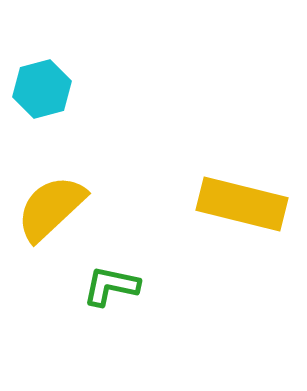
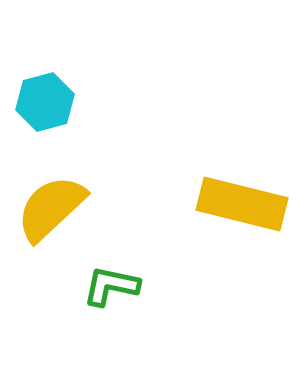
cyan hexagon: moved 3 px right, 13 px down
